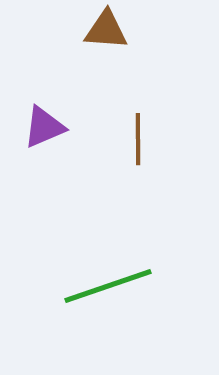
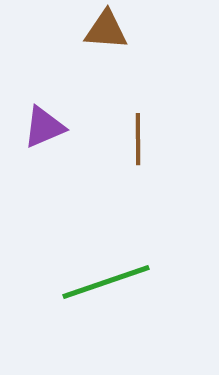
green line: moved 2 px left, 4 px up
